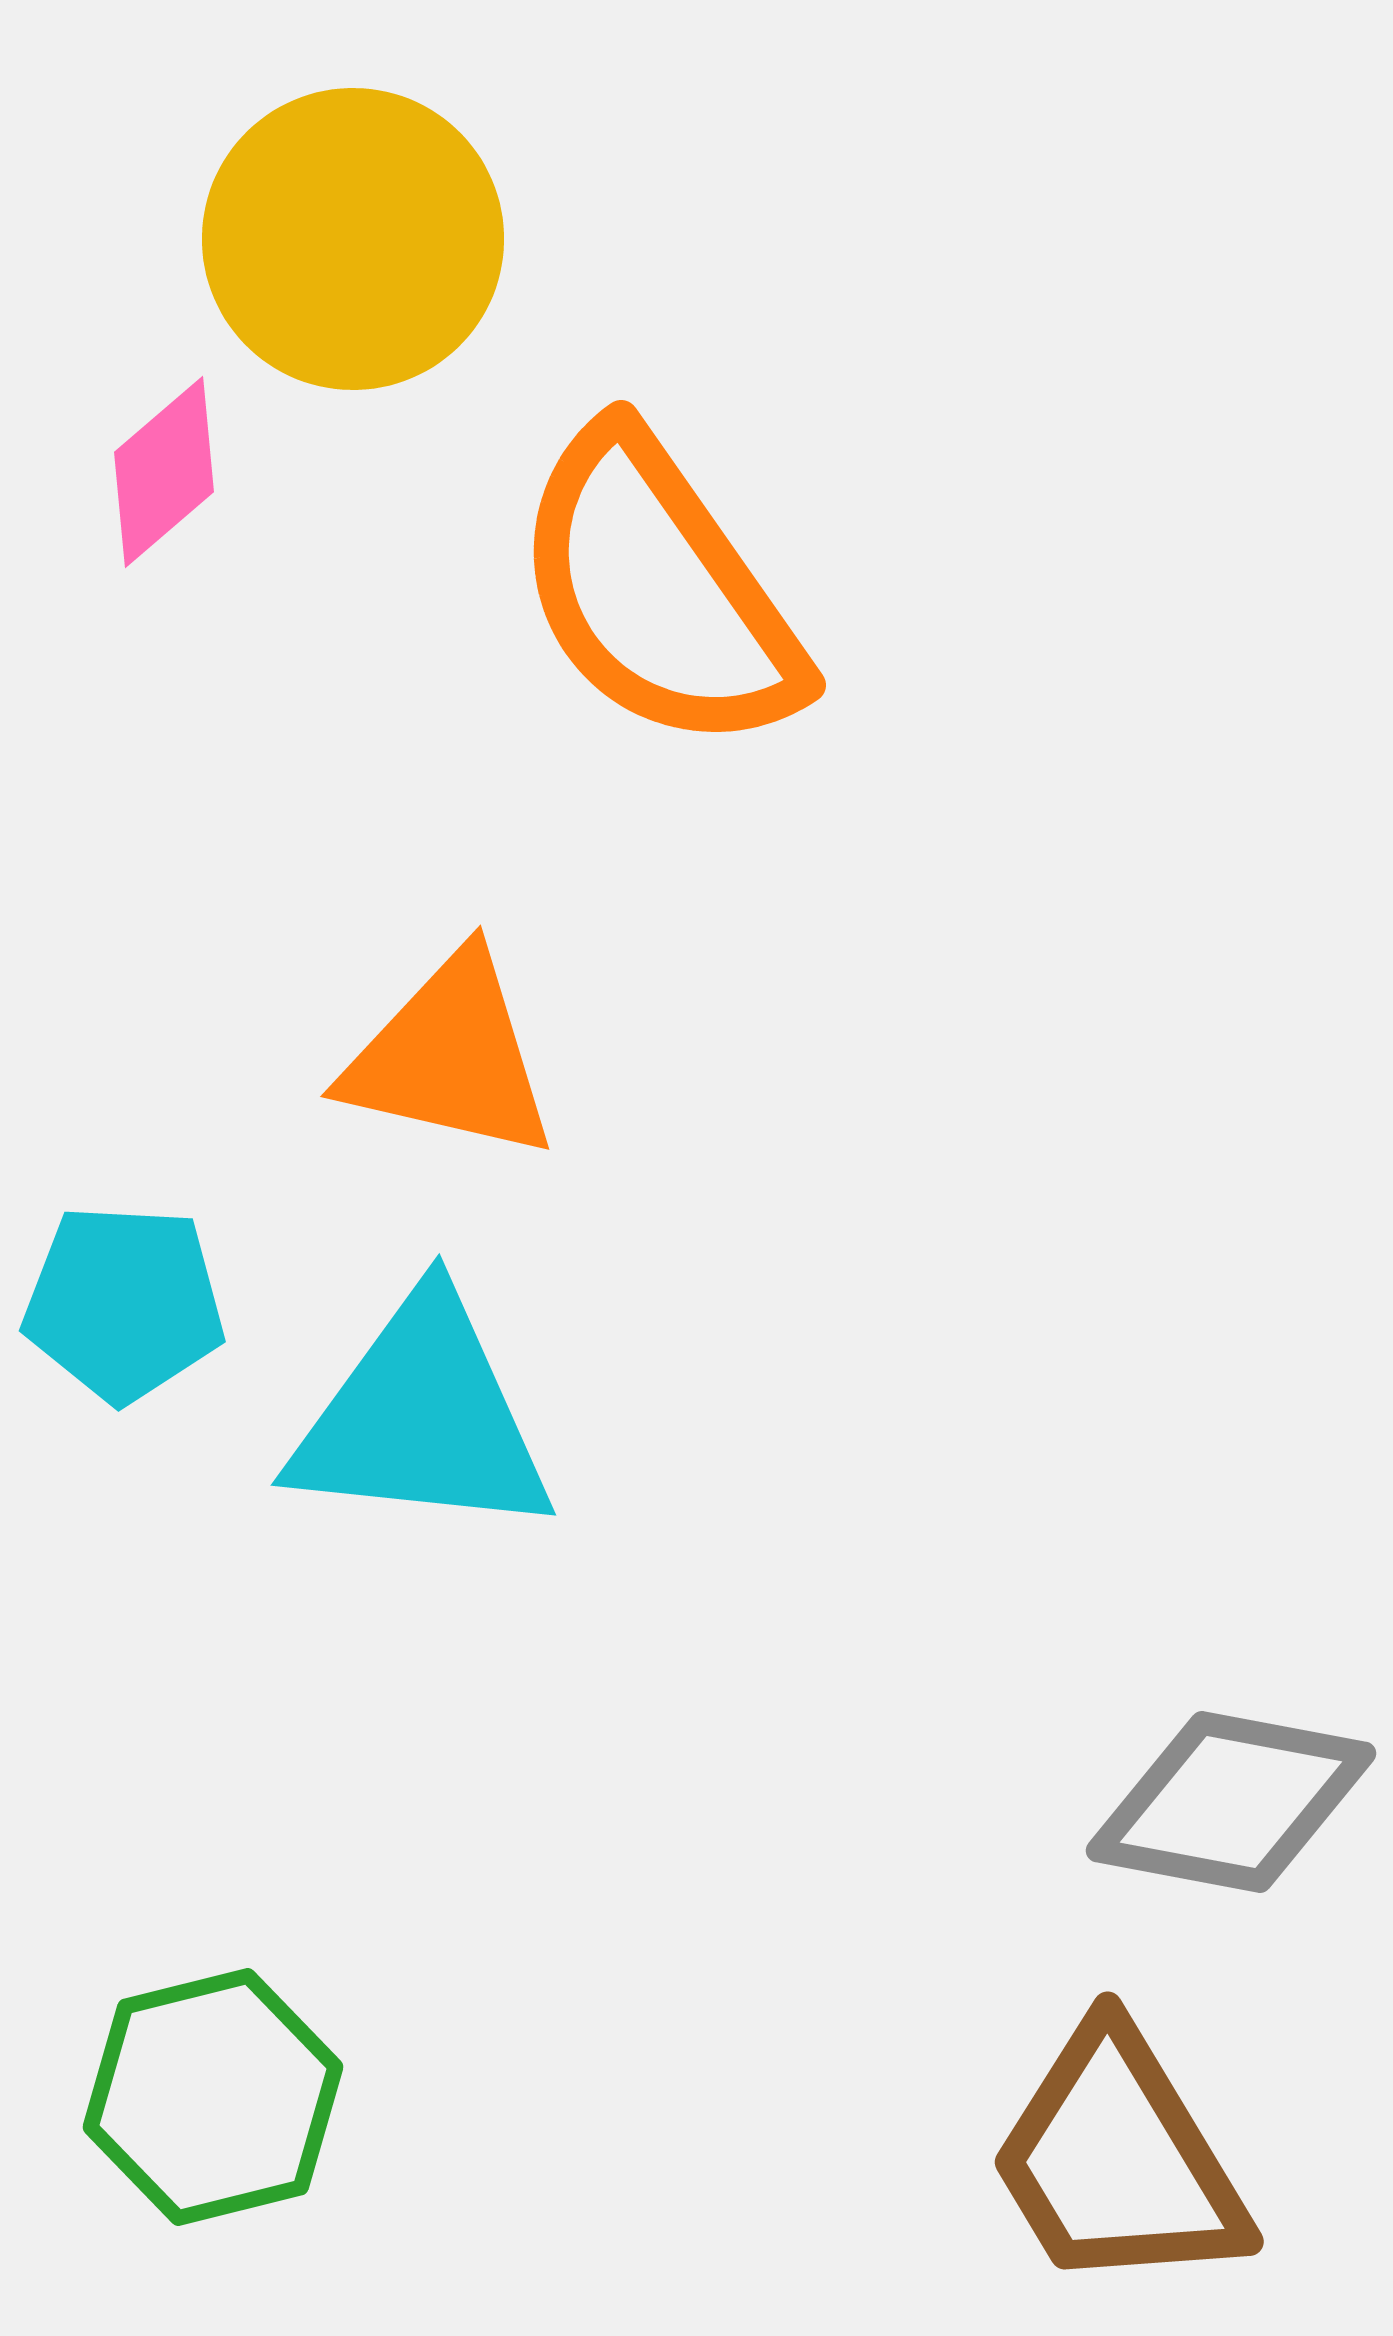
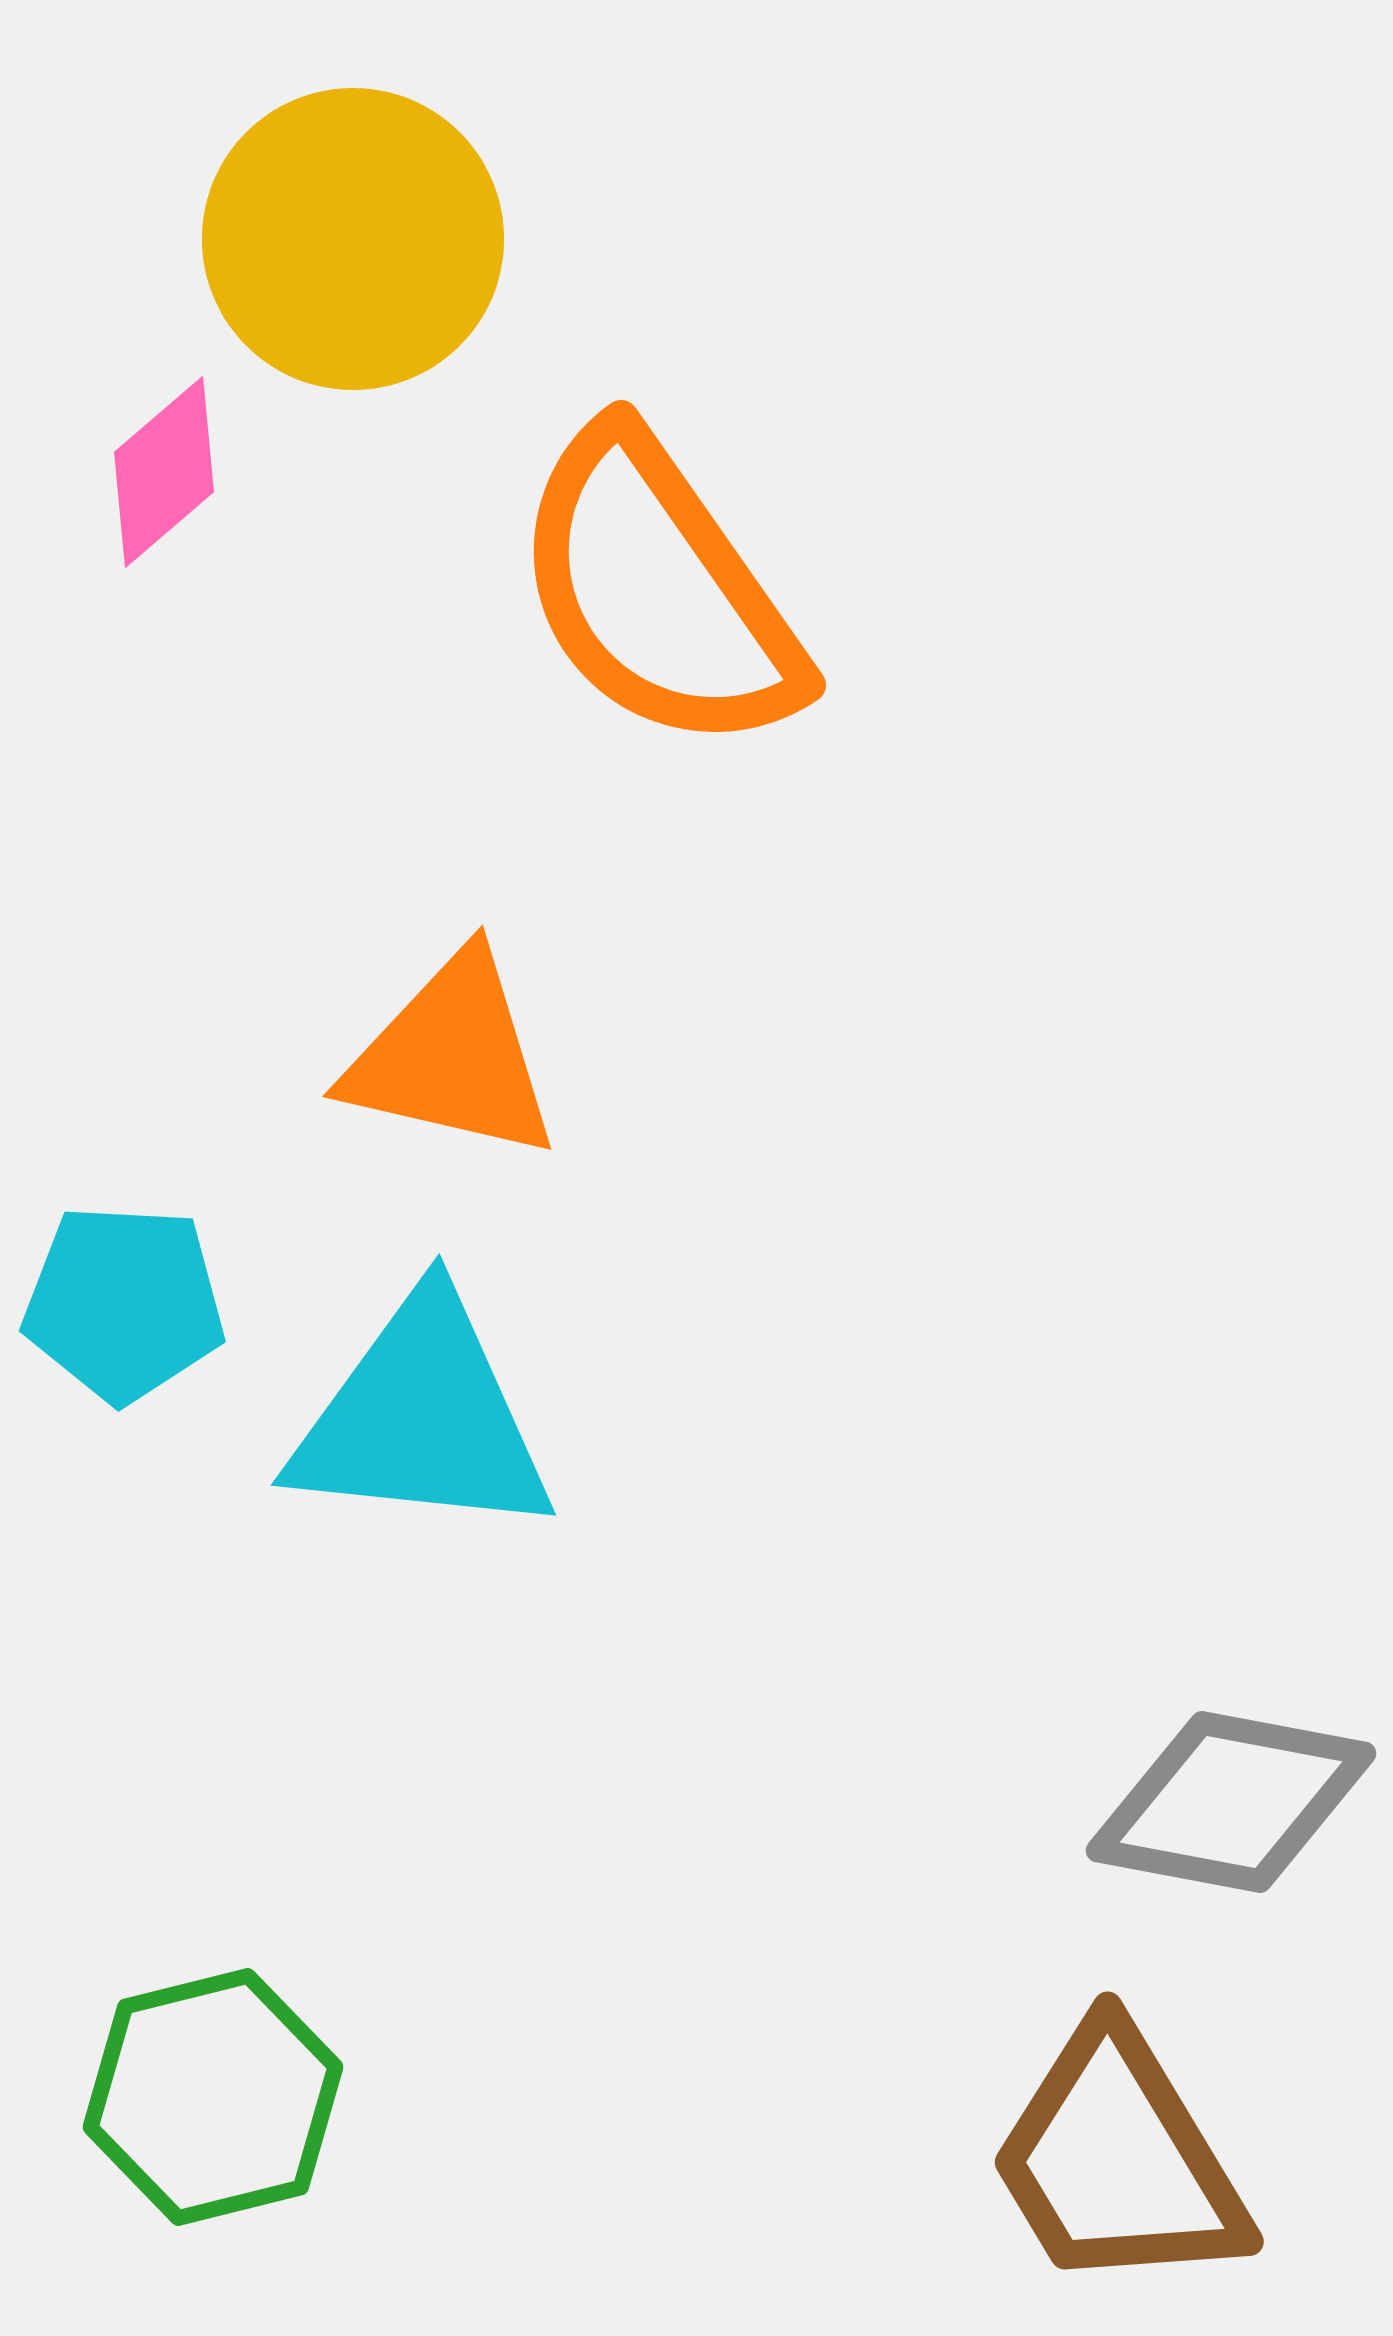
orange triangle: moved 2 px right
